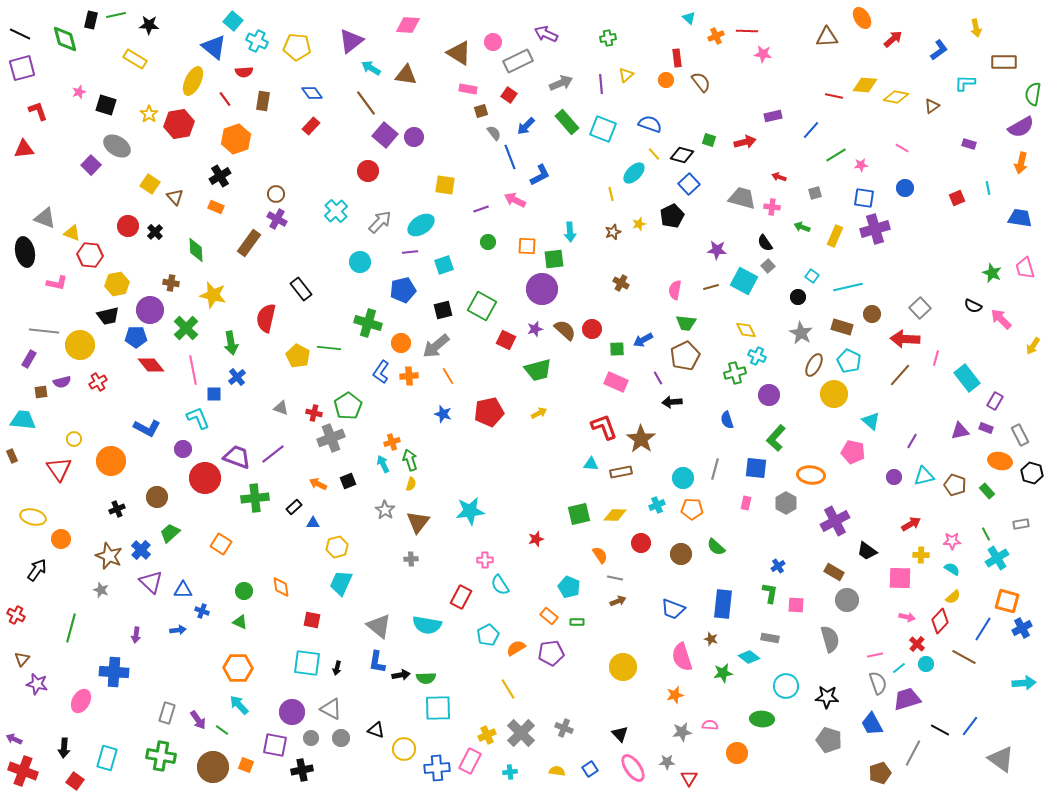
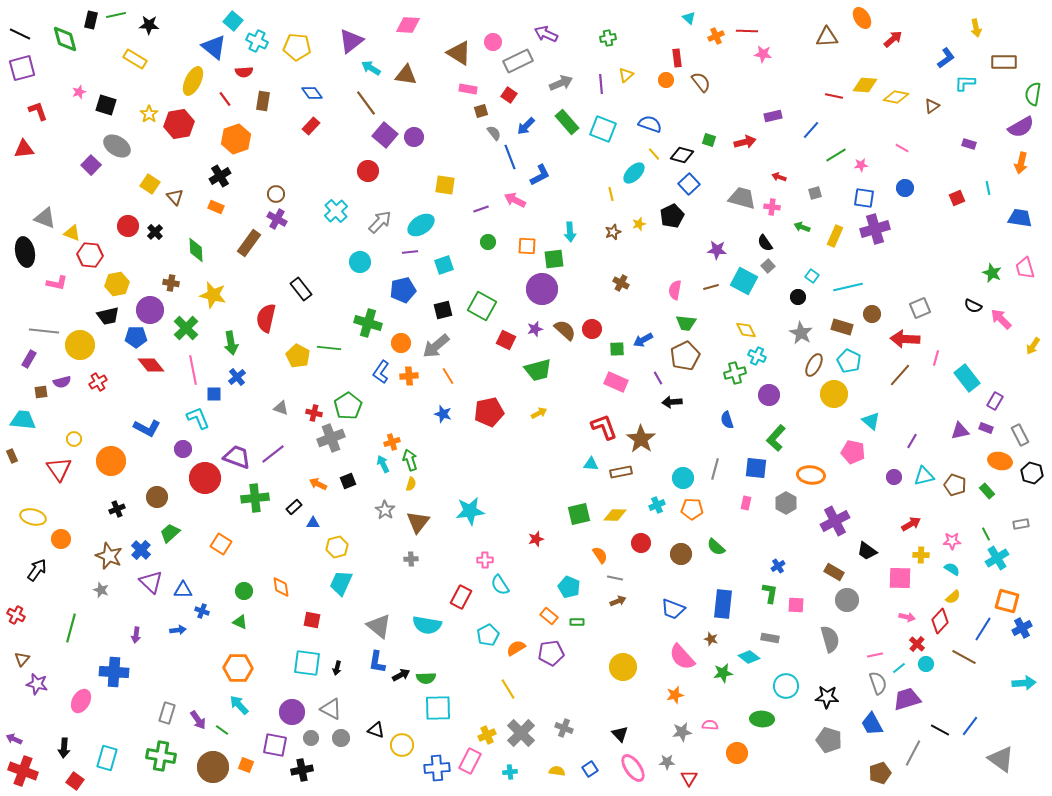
blue L-shape at (939, 50): moved 7 px right, 8 px down
gray square at (920, 308): rotated 20 degrees clockwise
pink semicircle at (682, 657): rotated 24 degrees counterclockwise
black arrow at (401, 675): rotated 18 degrees counterclockwise
yellow circle at (404, 749): moved 2 px left, 4 px up
